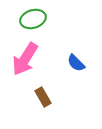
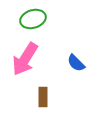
brown rectangle: rotated 30 degrees clockwise
